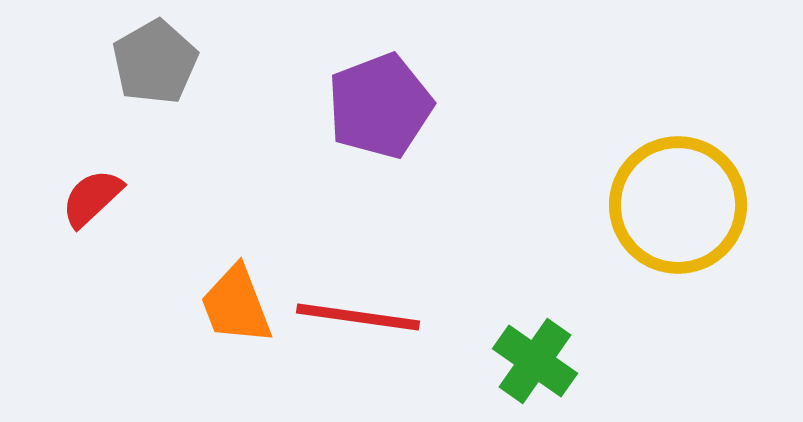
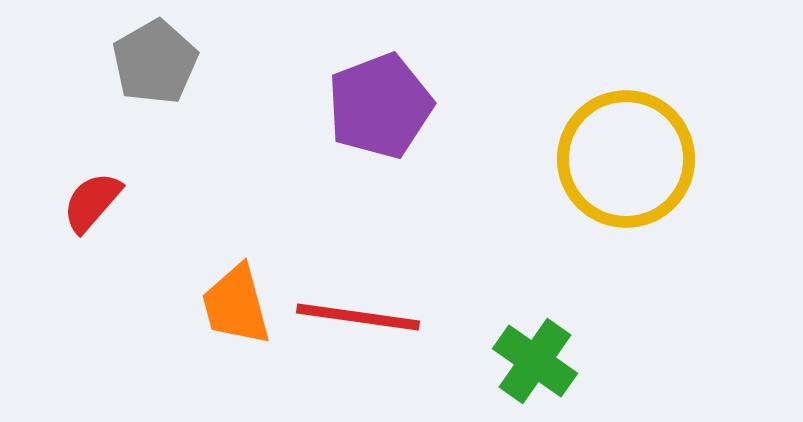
red semicircle: moved 4 px down; rotated 6 degrees counterclockwise
yellow circle: moved 52 px left, 46 px up
orange trapezoid: rotated 6 degrees clockwise
